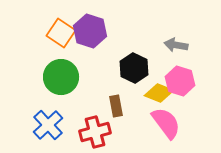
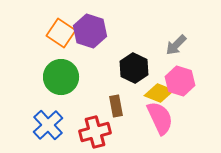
gray arrow: rotated 55 degrees counterclockwise
pink semicircle: moved 6 px left, 5 px up; rotated 12 degrees clockwise
